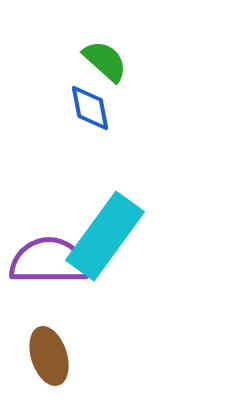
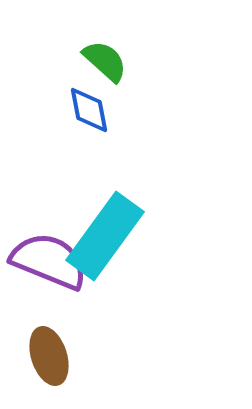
blue diamond: moved 1 px left, 2 px down
purple semicircle: rotated 22 degrees clockwise
